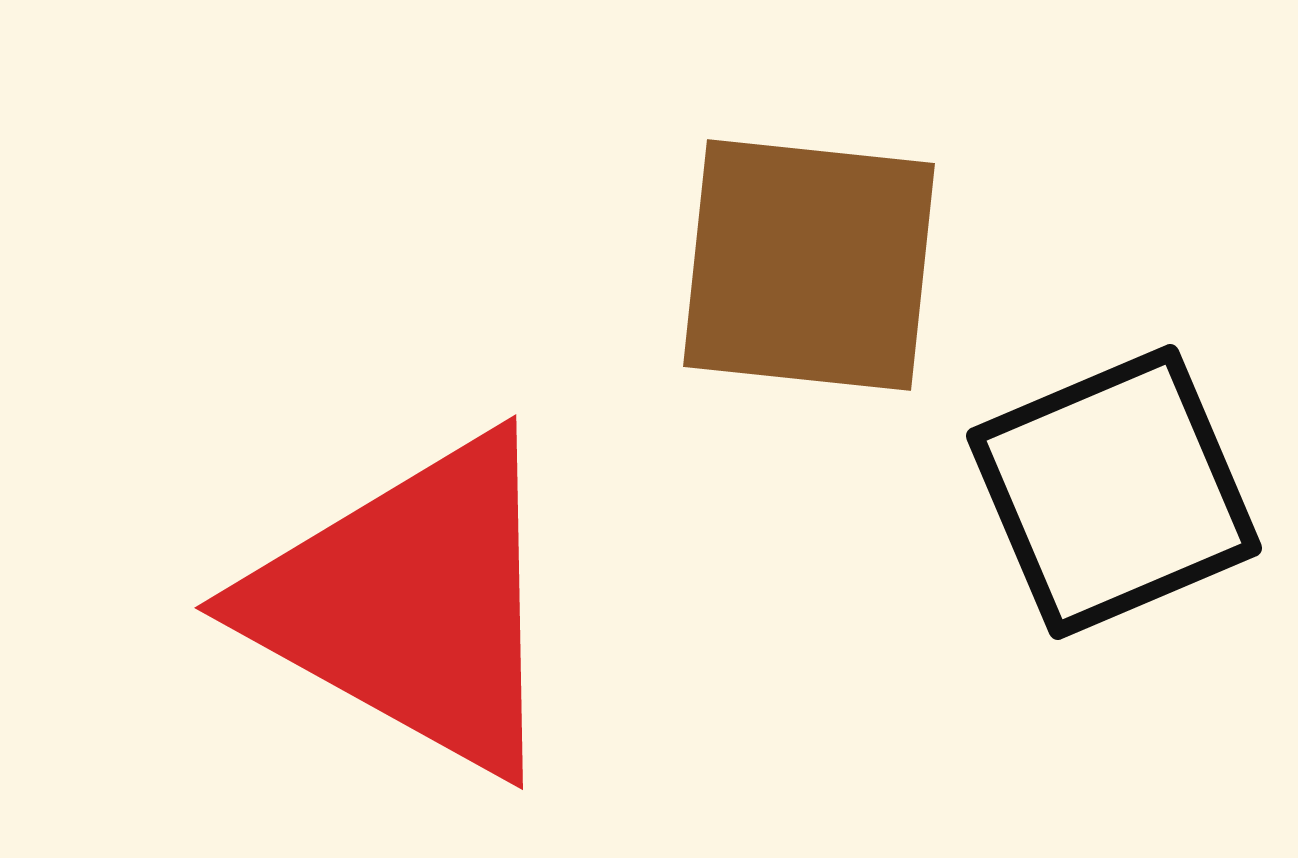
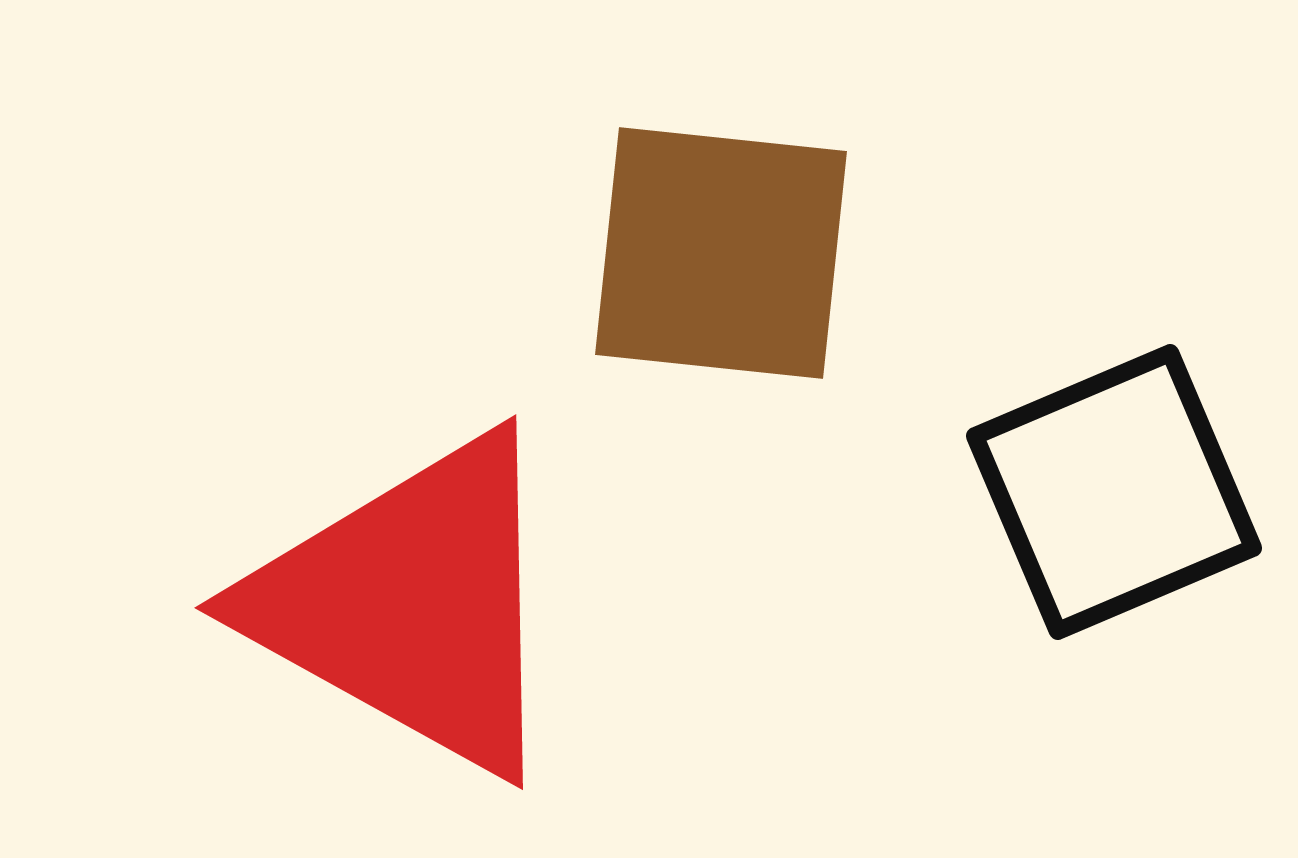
brown square: moved 88 px left, 12 px up
